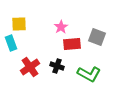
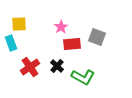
black cross: rotated 24 degrees clockwise
green L-shape: moved 6 px left, 3 px down
